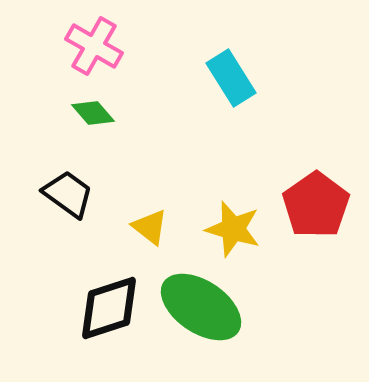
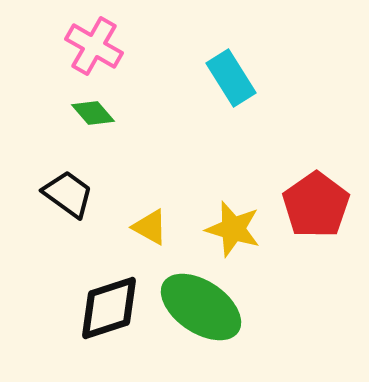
yellow triangle: rotated 9 degrees counterclockwise
